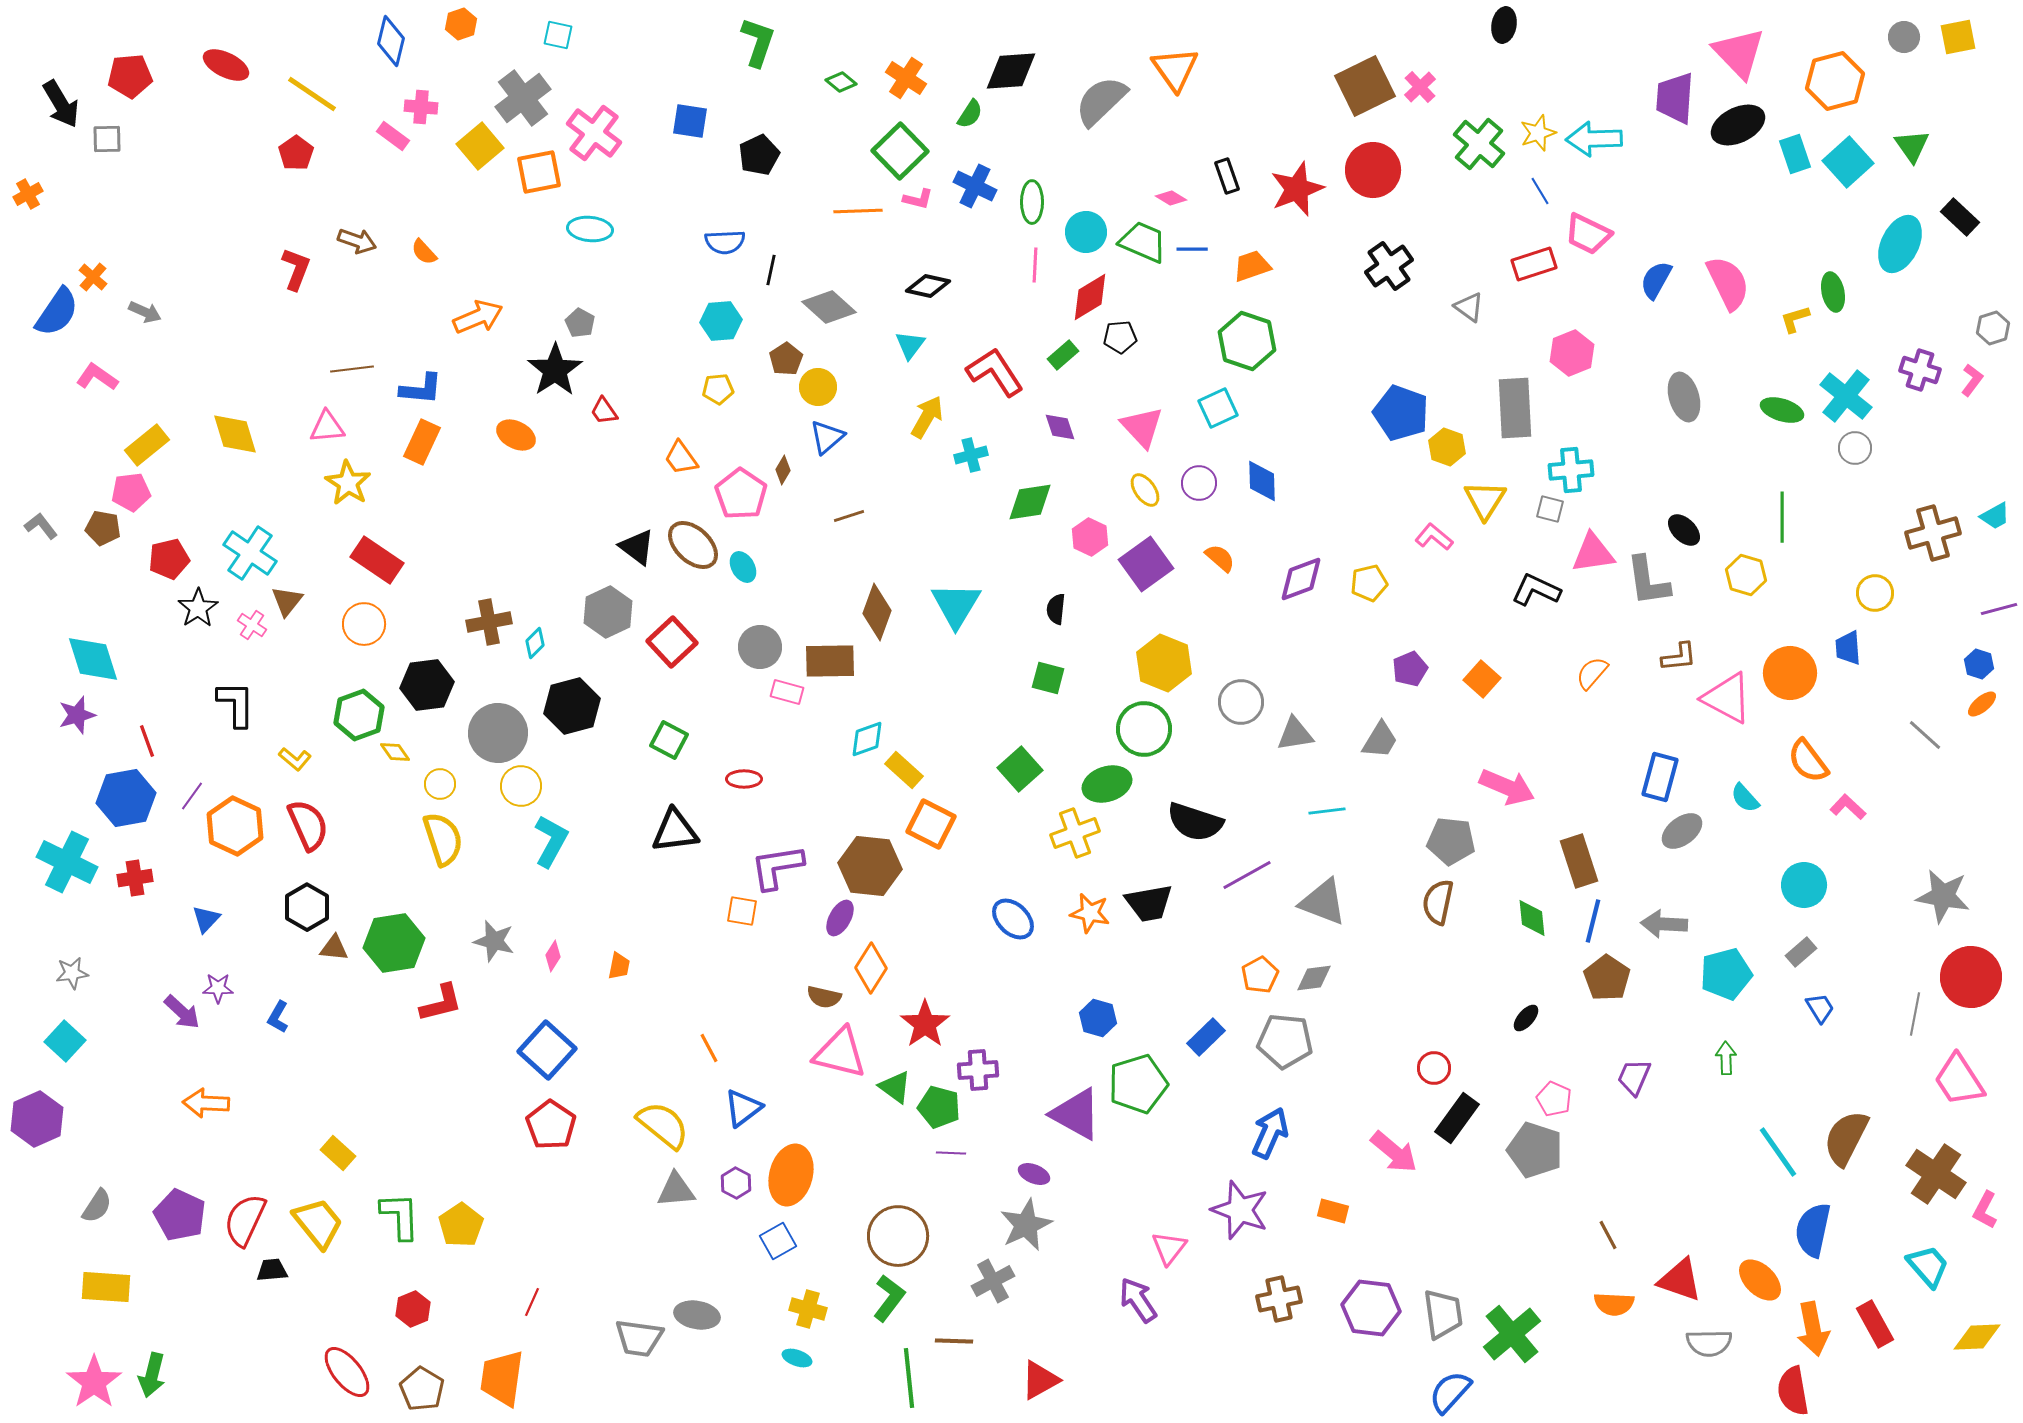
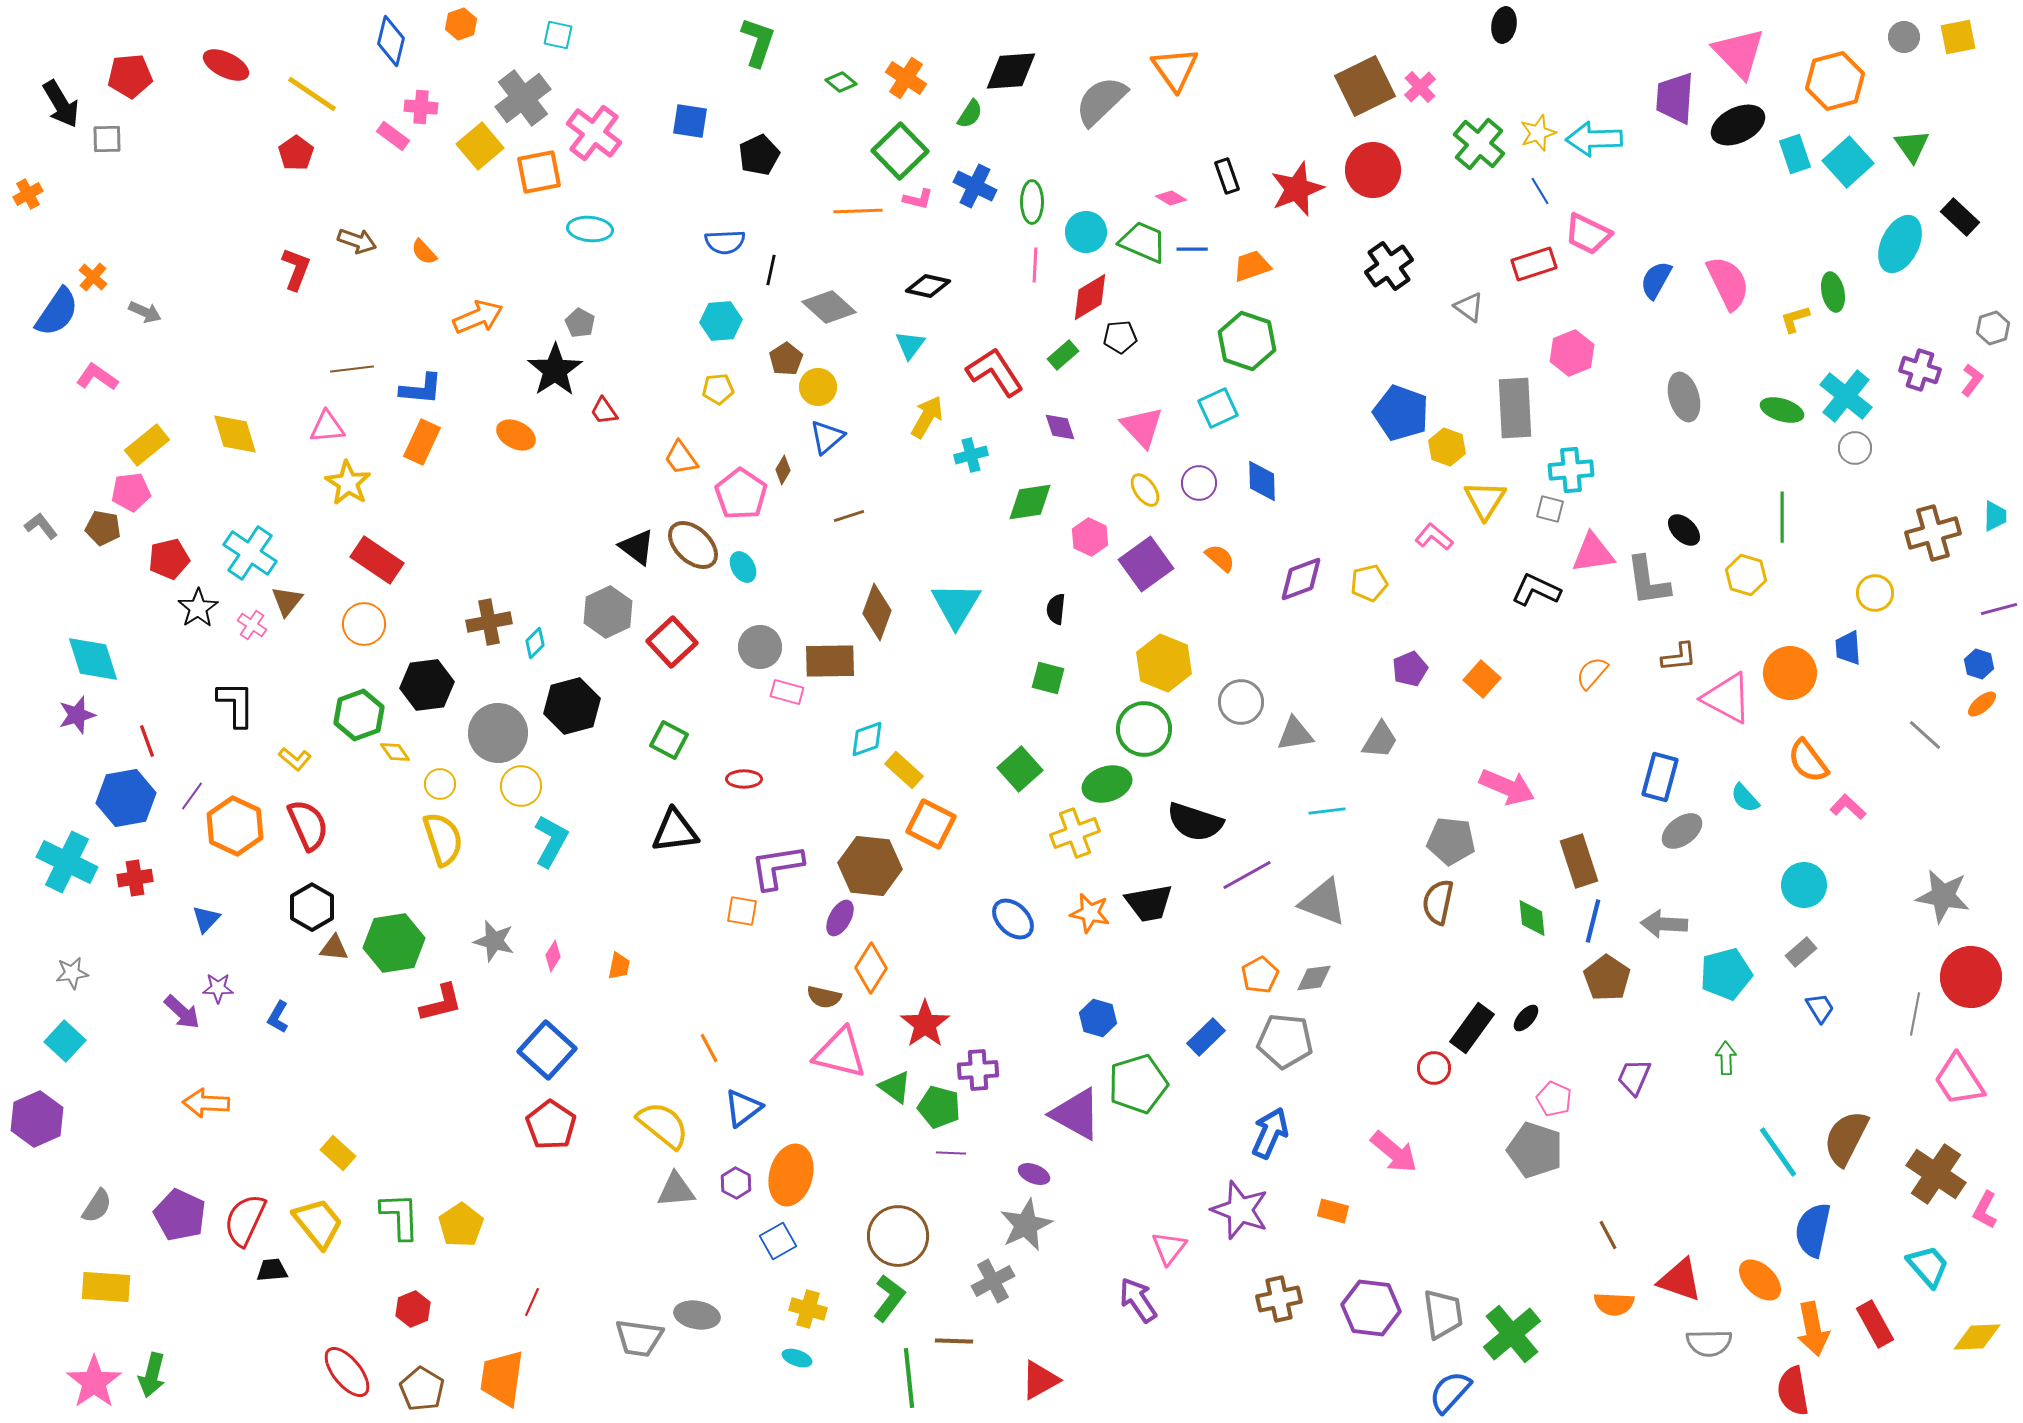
cyan trapezoid at (1995, 516): rotated 60 degrees counterclockwise
black hexagon at (307, 907): moved 5 px right
black rectangle at (1457, 1118): moved 15 px right, 90 px up
